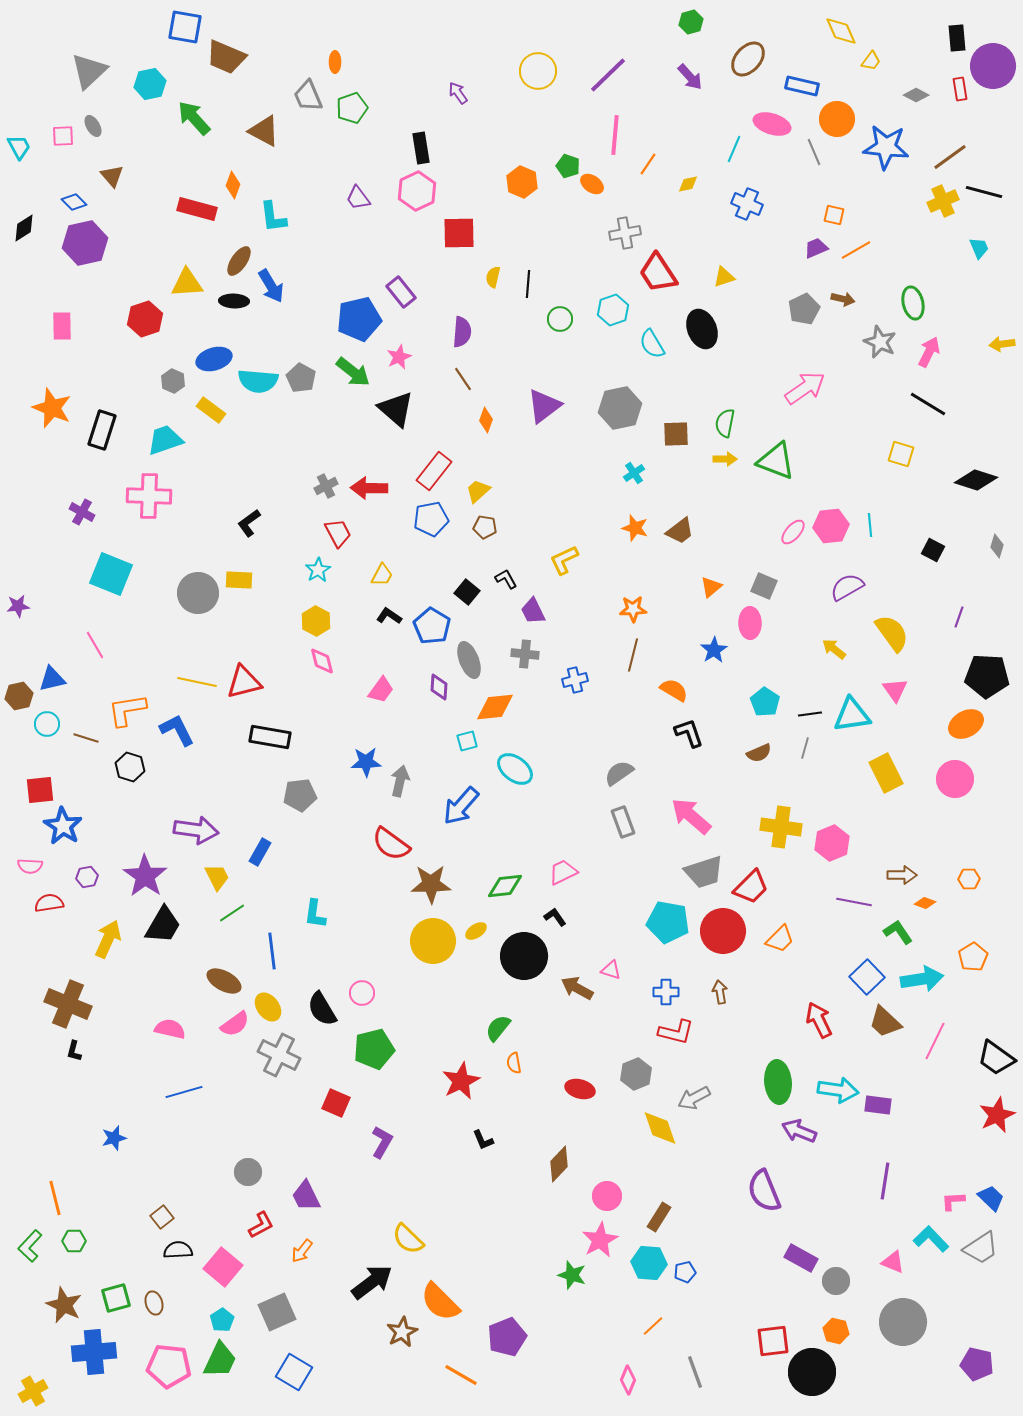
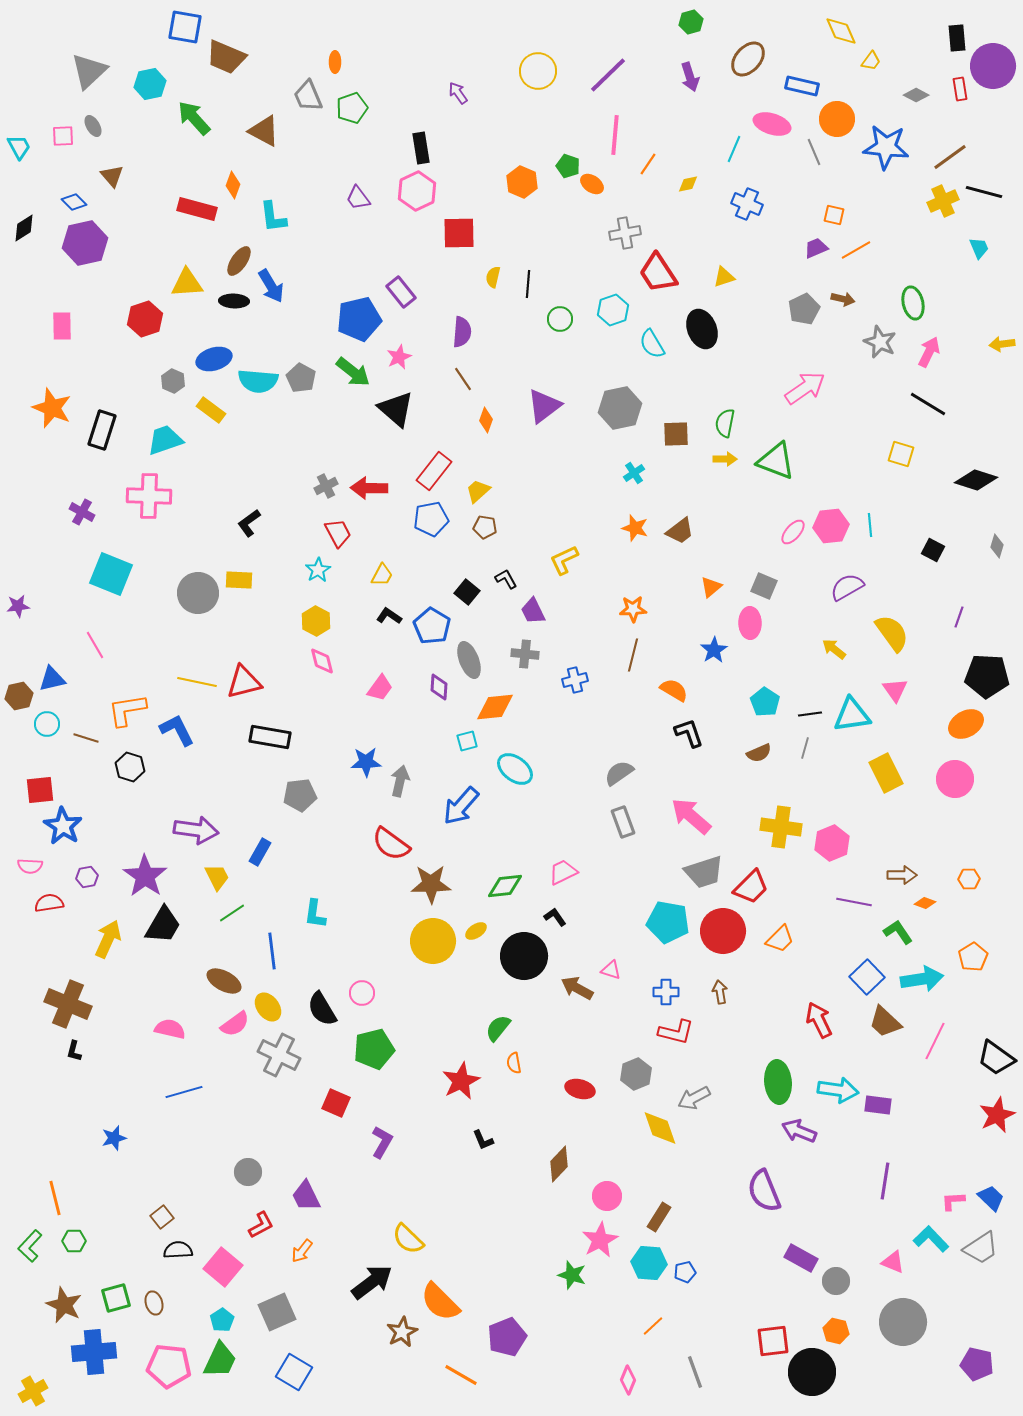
purple arrow at (690, 77): rotated 24 degrees clockwise
pink trapezoid at (381, 690): moved 1 px left, 2 px up
